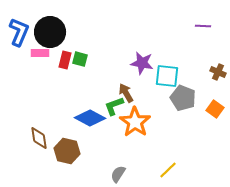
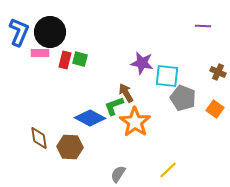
brown hexagon: moved 3 px right, 4 px up; rotated 10 degrees counterclockwise
